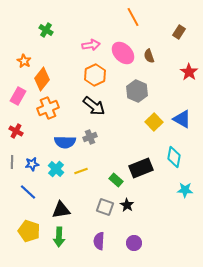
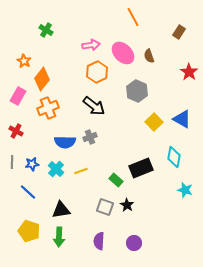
orange hexagon: moved 2 px right, 3 px up
cyan star: rotated 14 degrees clockwise
